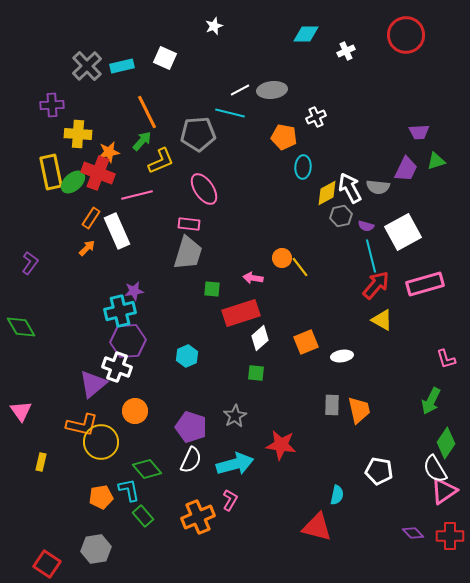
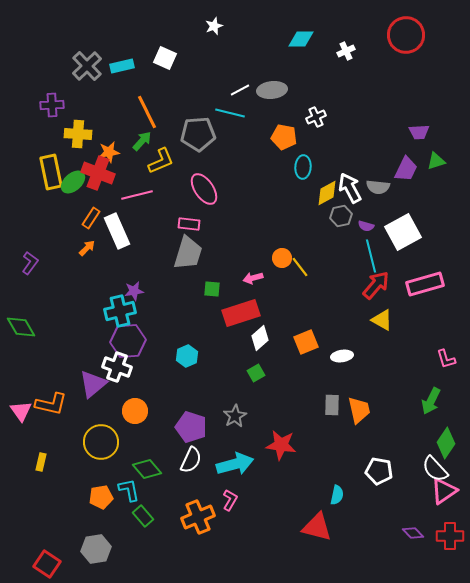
cyan diamond at (306, 34): moved 5 px left, 5 px down
pink arrow at (253, 278): rotated 24 degrees counterclockwise
green square at (256, 373): rotated 36 degrees counterclockwise
orange L-shape at (82, 425): moved 31 px left, 21 px up
white semicircle at (435, 469): rotated 12 degrees counterclockwise
